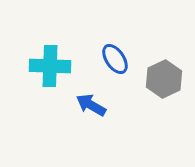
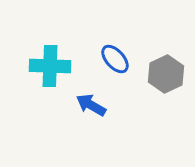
blue ellipse: rotated 8 degrees counterclockwise
gray hexagon: moved 2 px right, 5 px up
